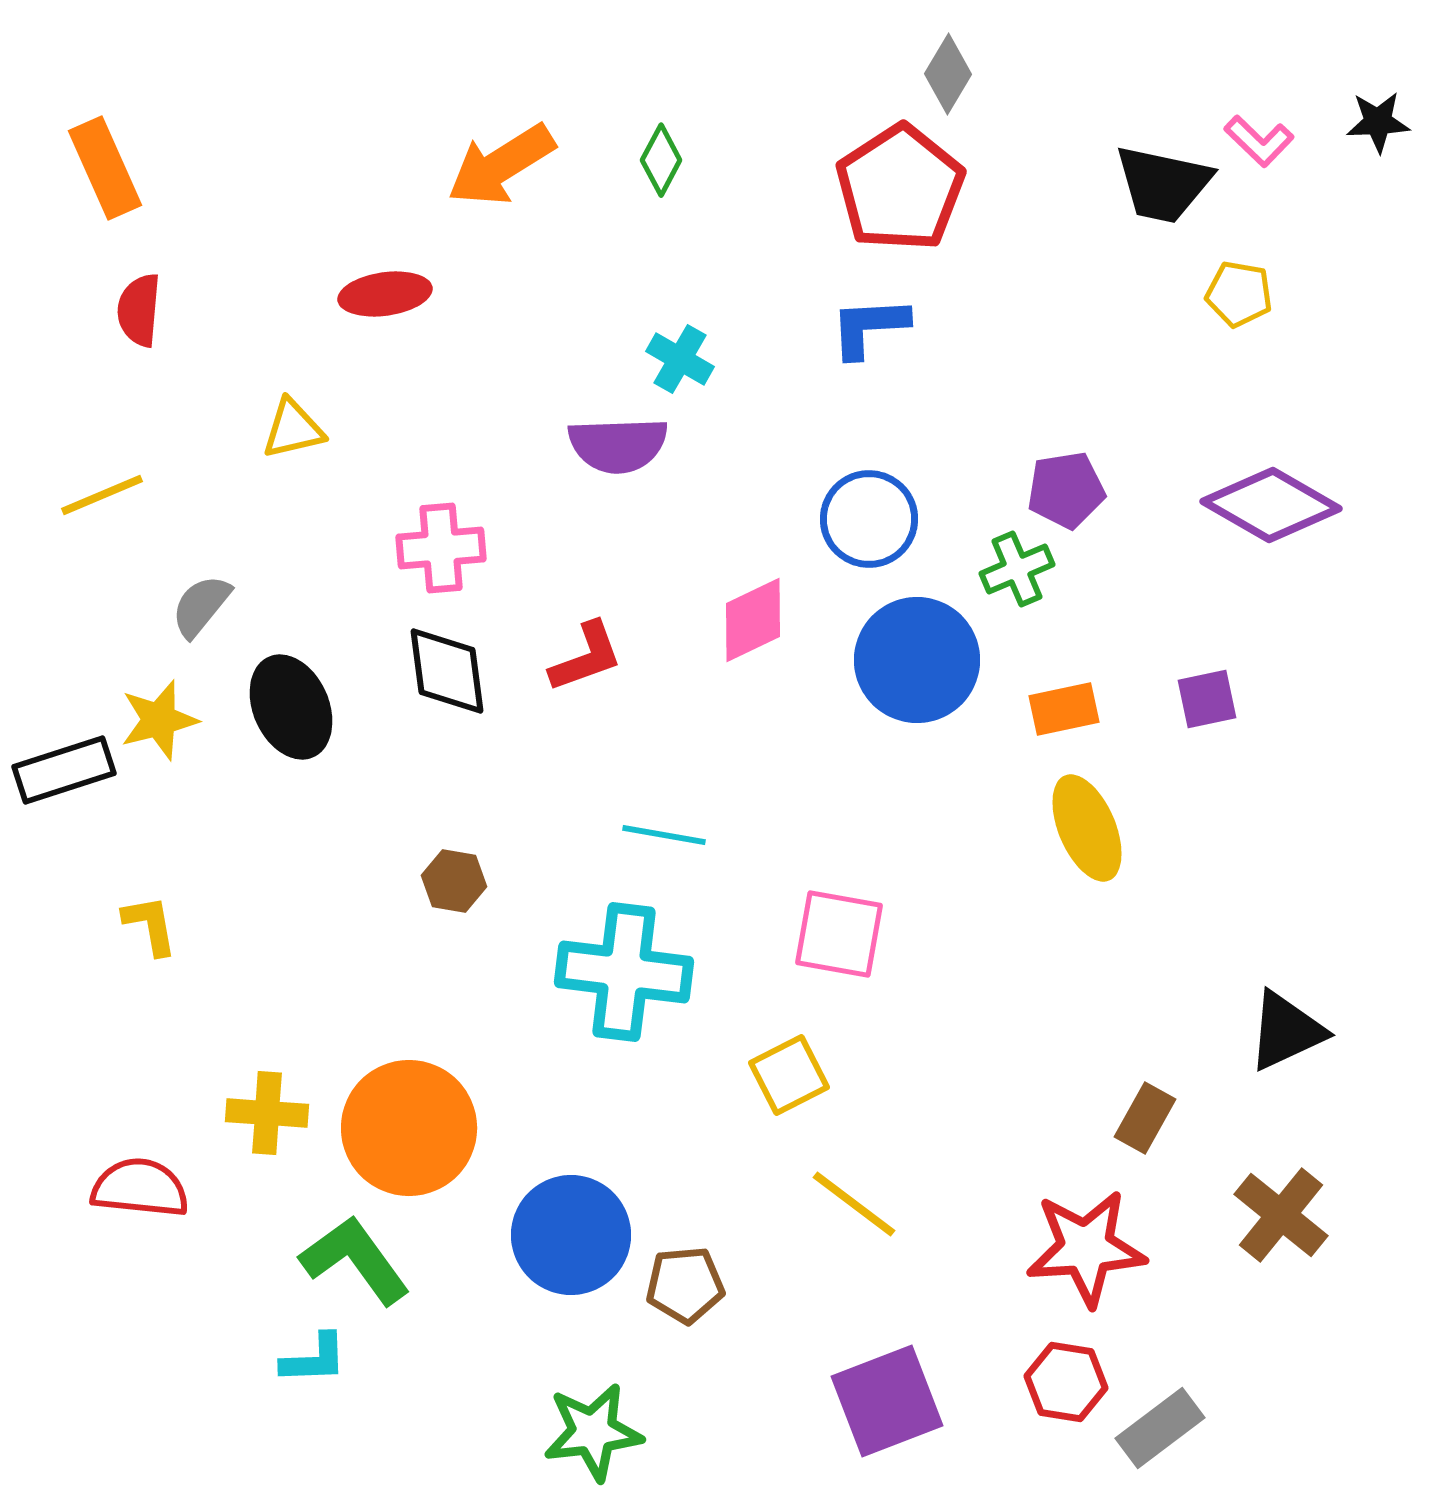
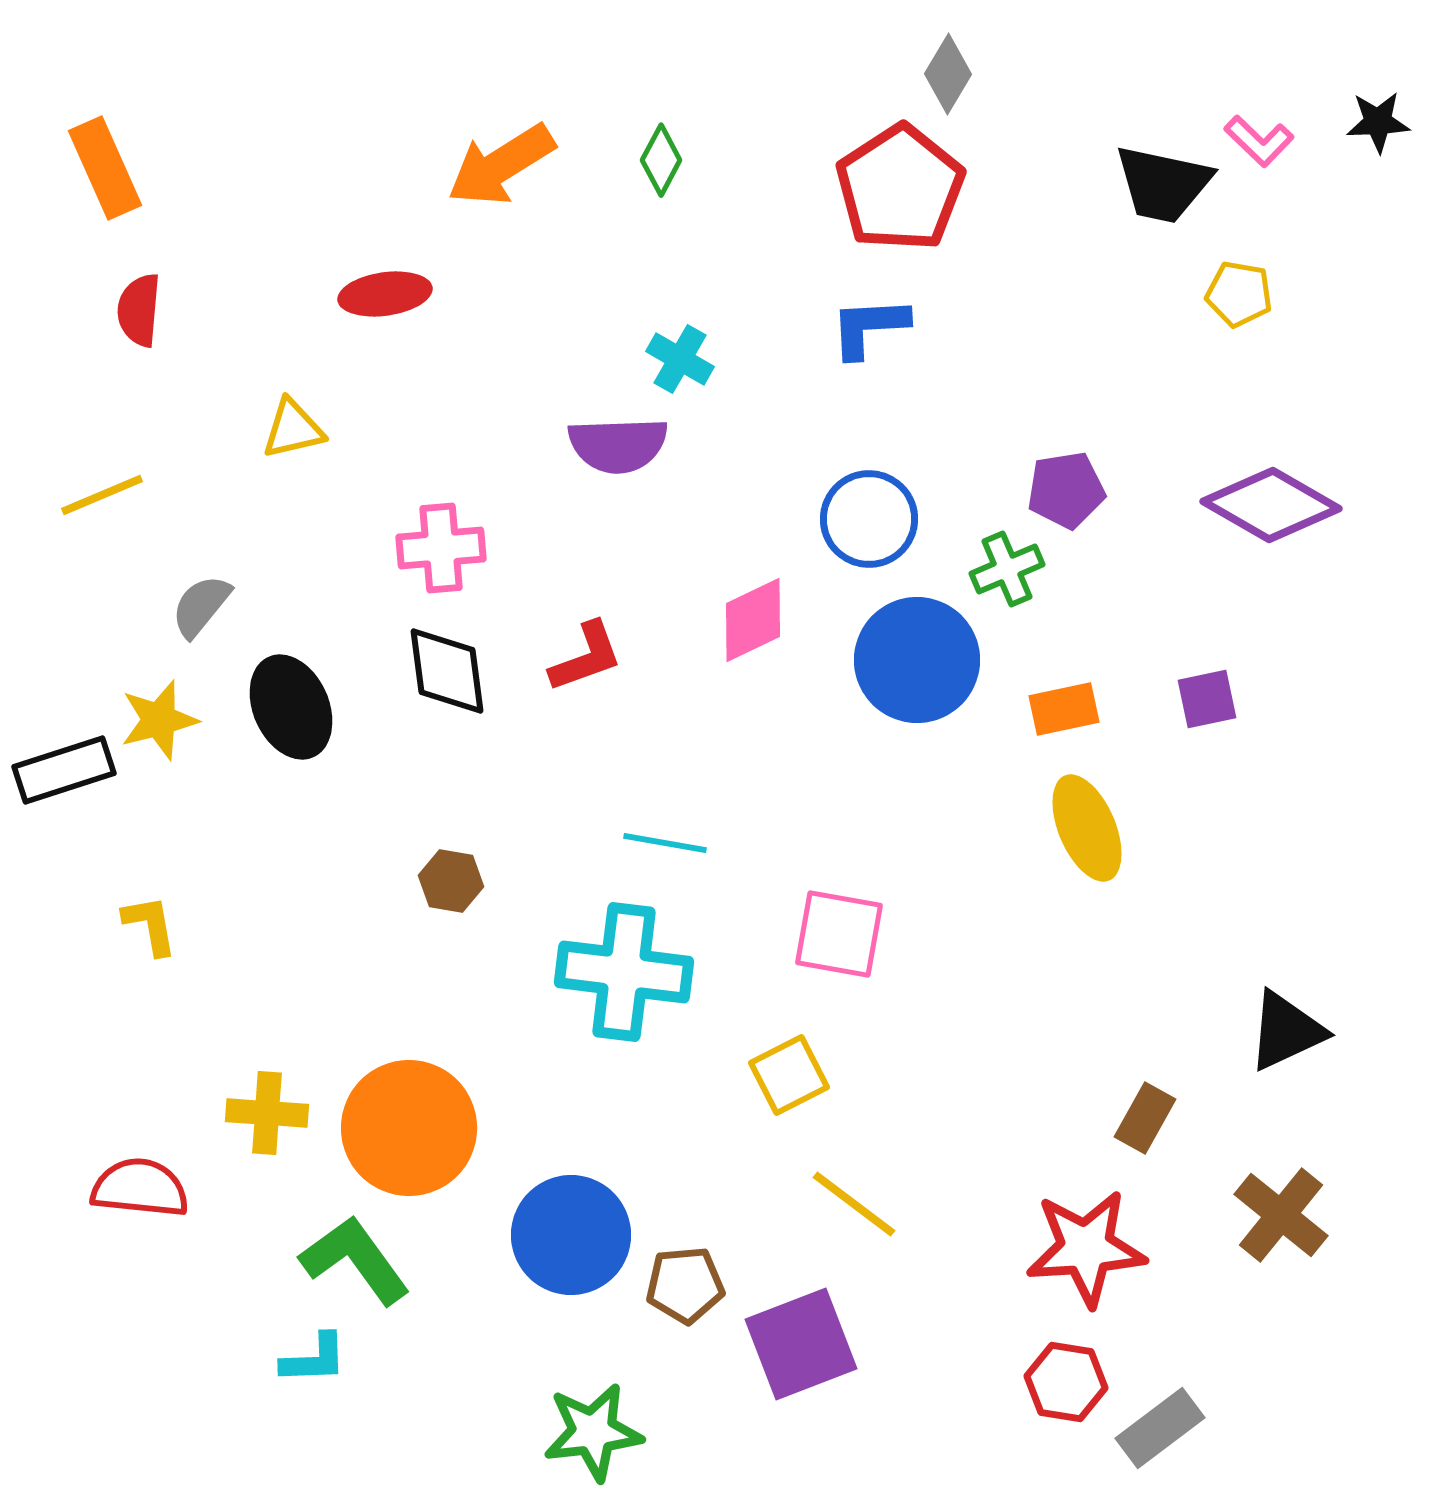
green cross at (1017, 569): moved 10 px left
cyan line at (664, 835): moved 1 px right, 8 px down
brown hexagon at (454, 881): moved 3 px left
purple square at (887, 1401): moved 86 px left, 57 px up
